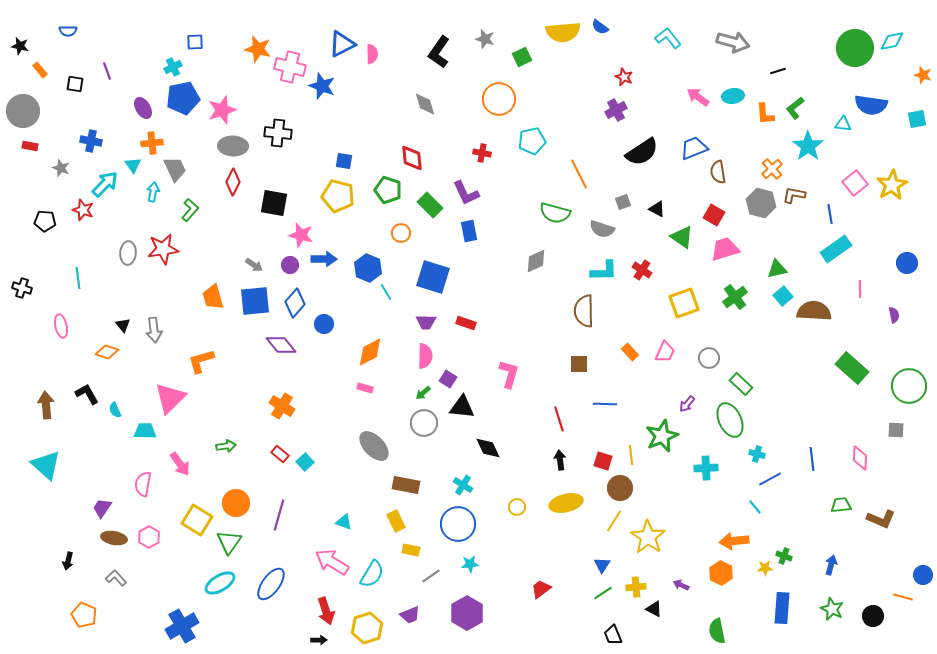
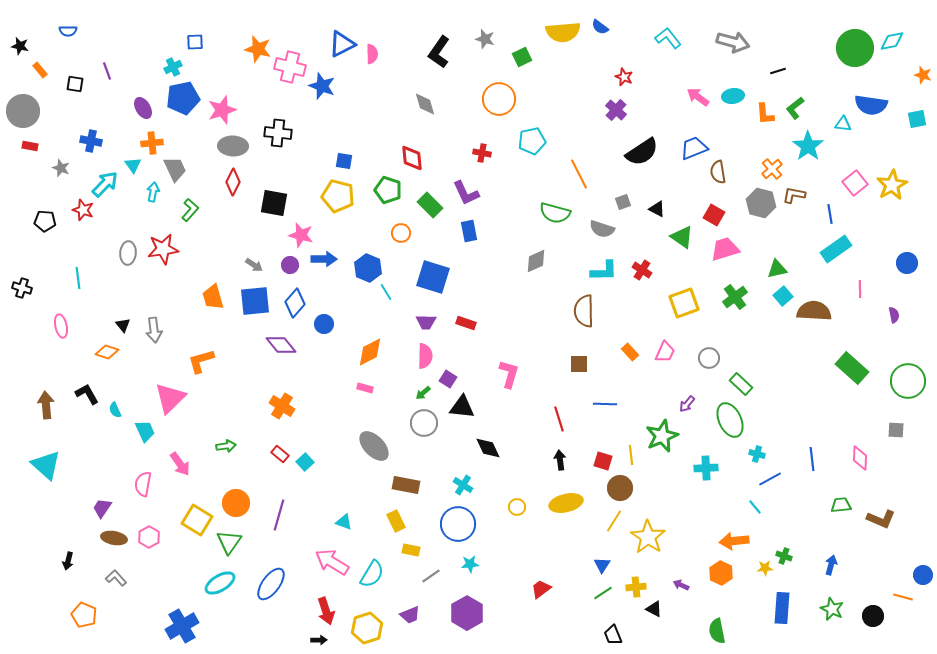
purple cross at (616, 110): rotated 20 degrees counterclockwise
green circle at (909, 386): moved 1 px left, 5 px up
cyan trapezoid at (145, 431): rotated 65 degrees clockwise
